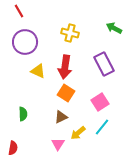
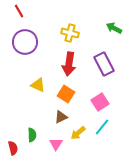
red arrow: moved 4 px right, 3 px up
yellow triangle: moved 14 px down
orange square: moved 1 px down
green semicircle: moved 9 px right, 21 px down
pink triangle: moved 2 px left
red semicircle: rotated 24 degrees counterclockwise
